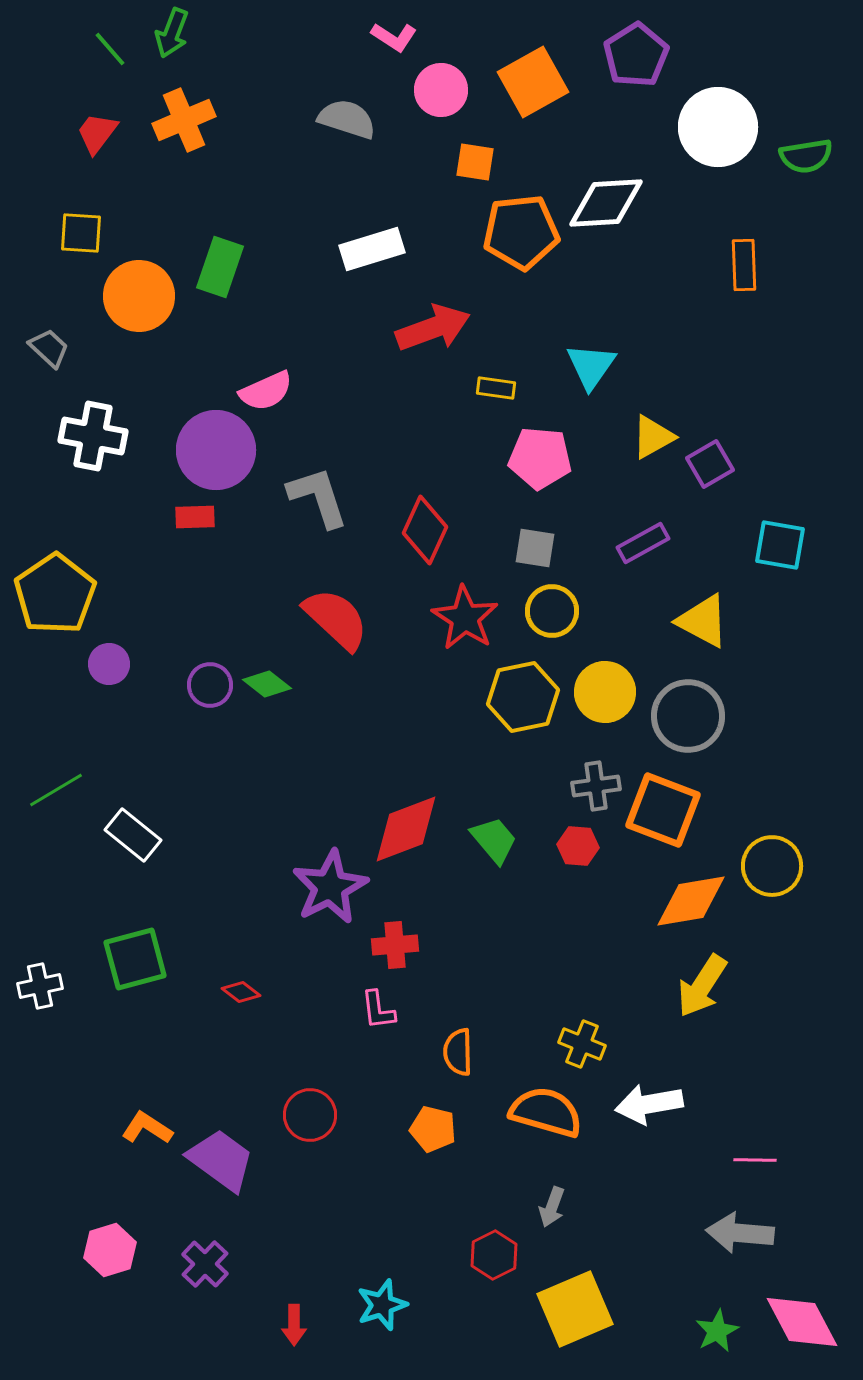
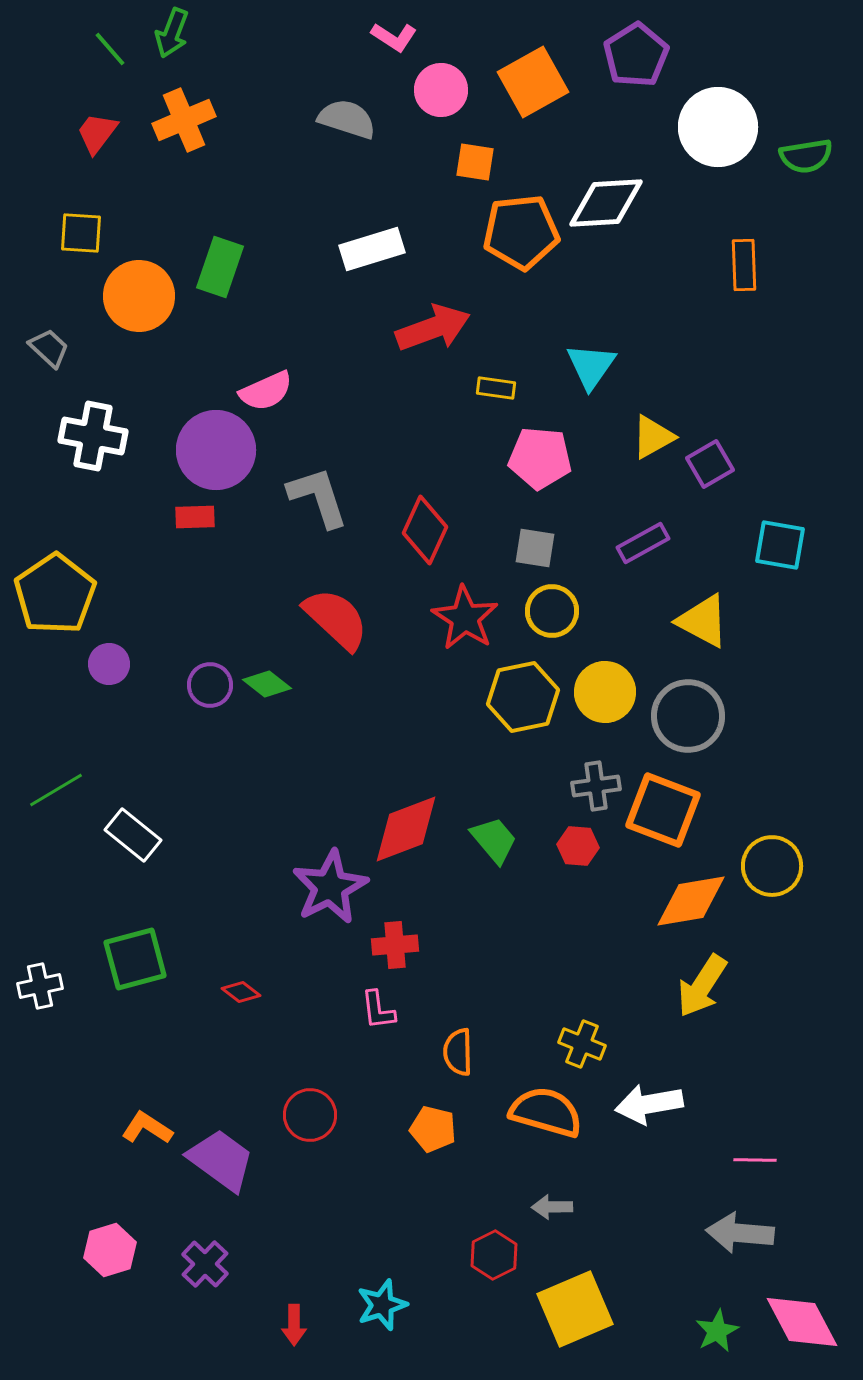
gray arrow at (552, 1207): rotated 69 degrees clockwise
